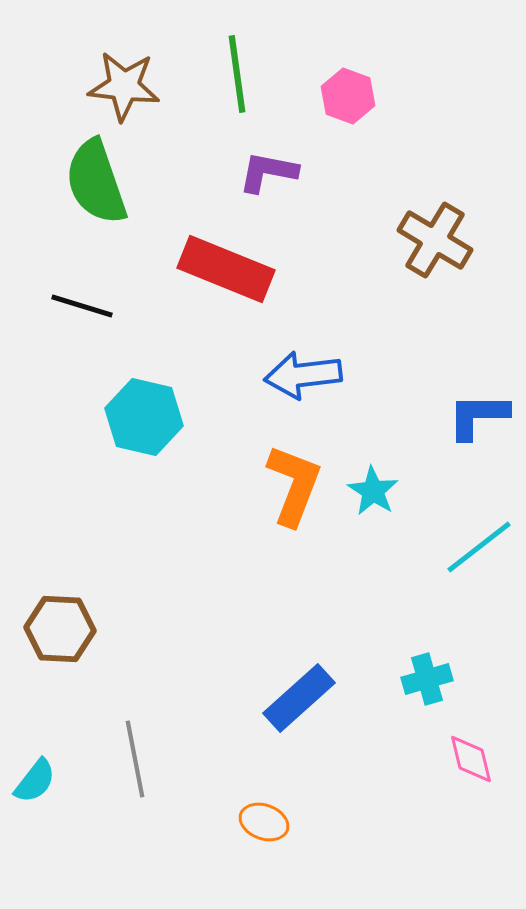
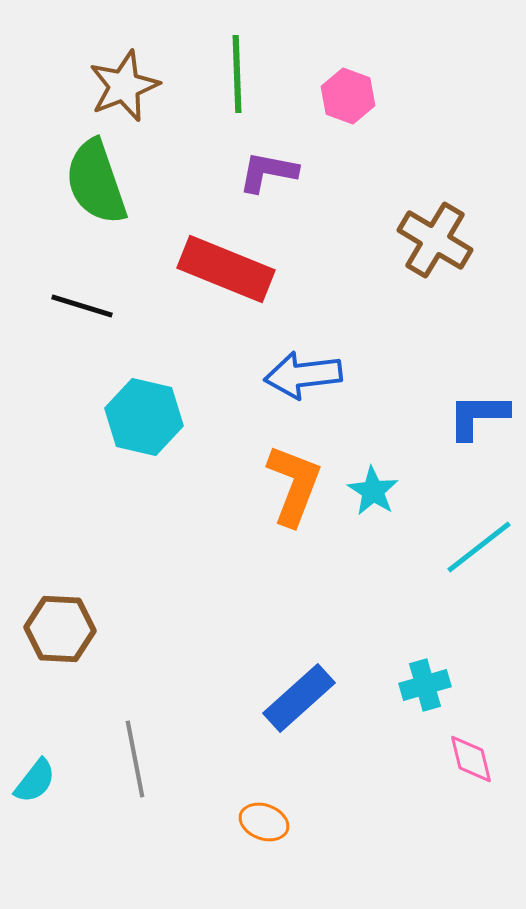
green line: rotated 6 degrees clockwise
brown star: rotated 28 degrees counterclockwise
cyan cross: moved 2 px left, 6 px down
